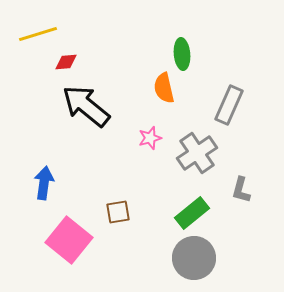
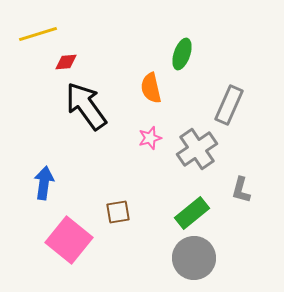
green ellipse: rotated 24 degrees clockwise
orange semicircle: moved 13 px left
black arrow: rotated 15 degrees clockwise
gray cross: moved 4 px up
